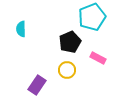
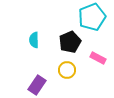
cyan semicircle: moved 13 px right, 11 px down
